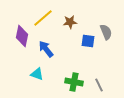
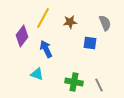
yellow line: rotated 20 degrees counterclockwise
gray semicircle: moved 1 px left, 9 px up
purple diamond: rotated 25 degrees clockwise
blue square: moved 2 px right, 2 px down
blue arrow: rotated 12 degrees clockwise
